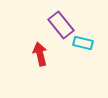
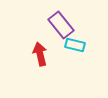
cyan rectangle: moved 8 px left, 2 px down
